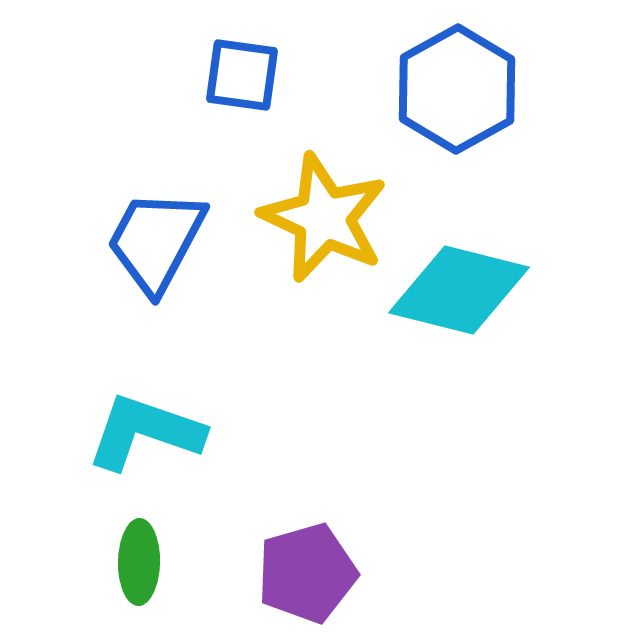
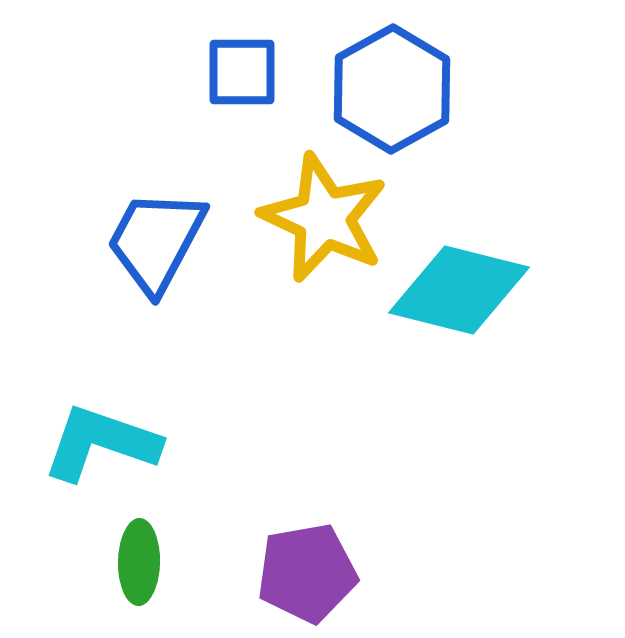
blue square: moved 3 px up; rotated 8 degrees counterclockwise
blue hexagon: moved 65 px left
cyan L-shape: moved 44 px left, 11 px down
purple pentagon: rotated 6 degrees clockwise
